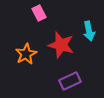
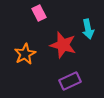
cyan arrow: moved 1 px left, 2 px up
red star: moved 2 px right
orange star: moved 1 px left
